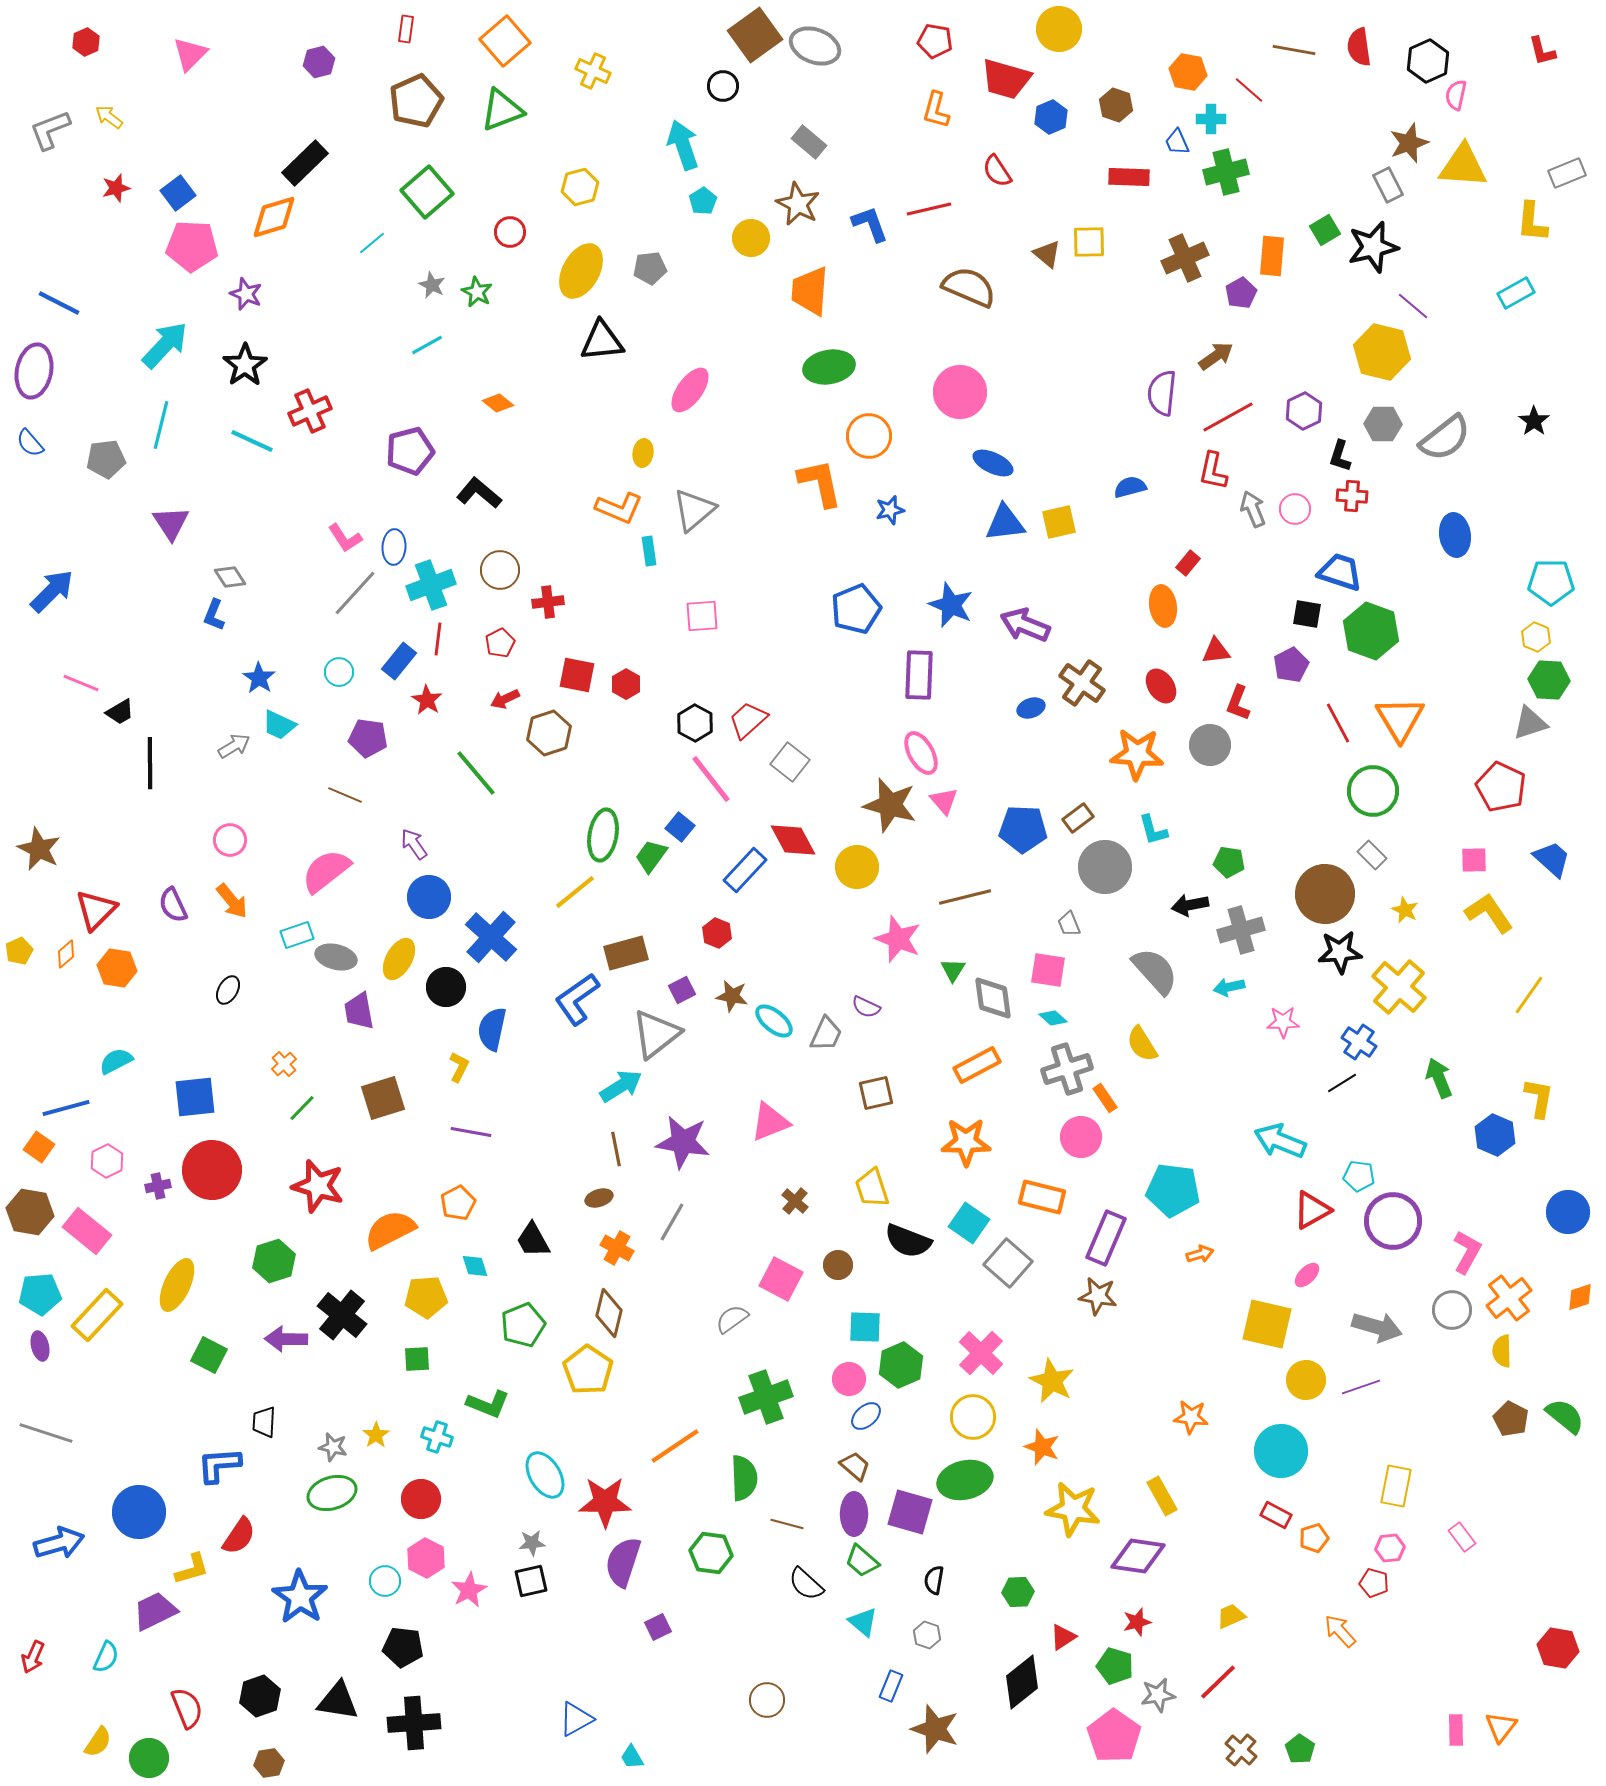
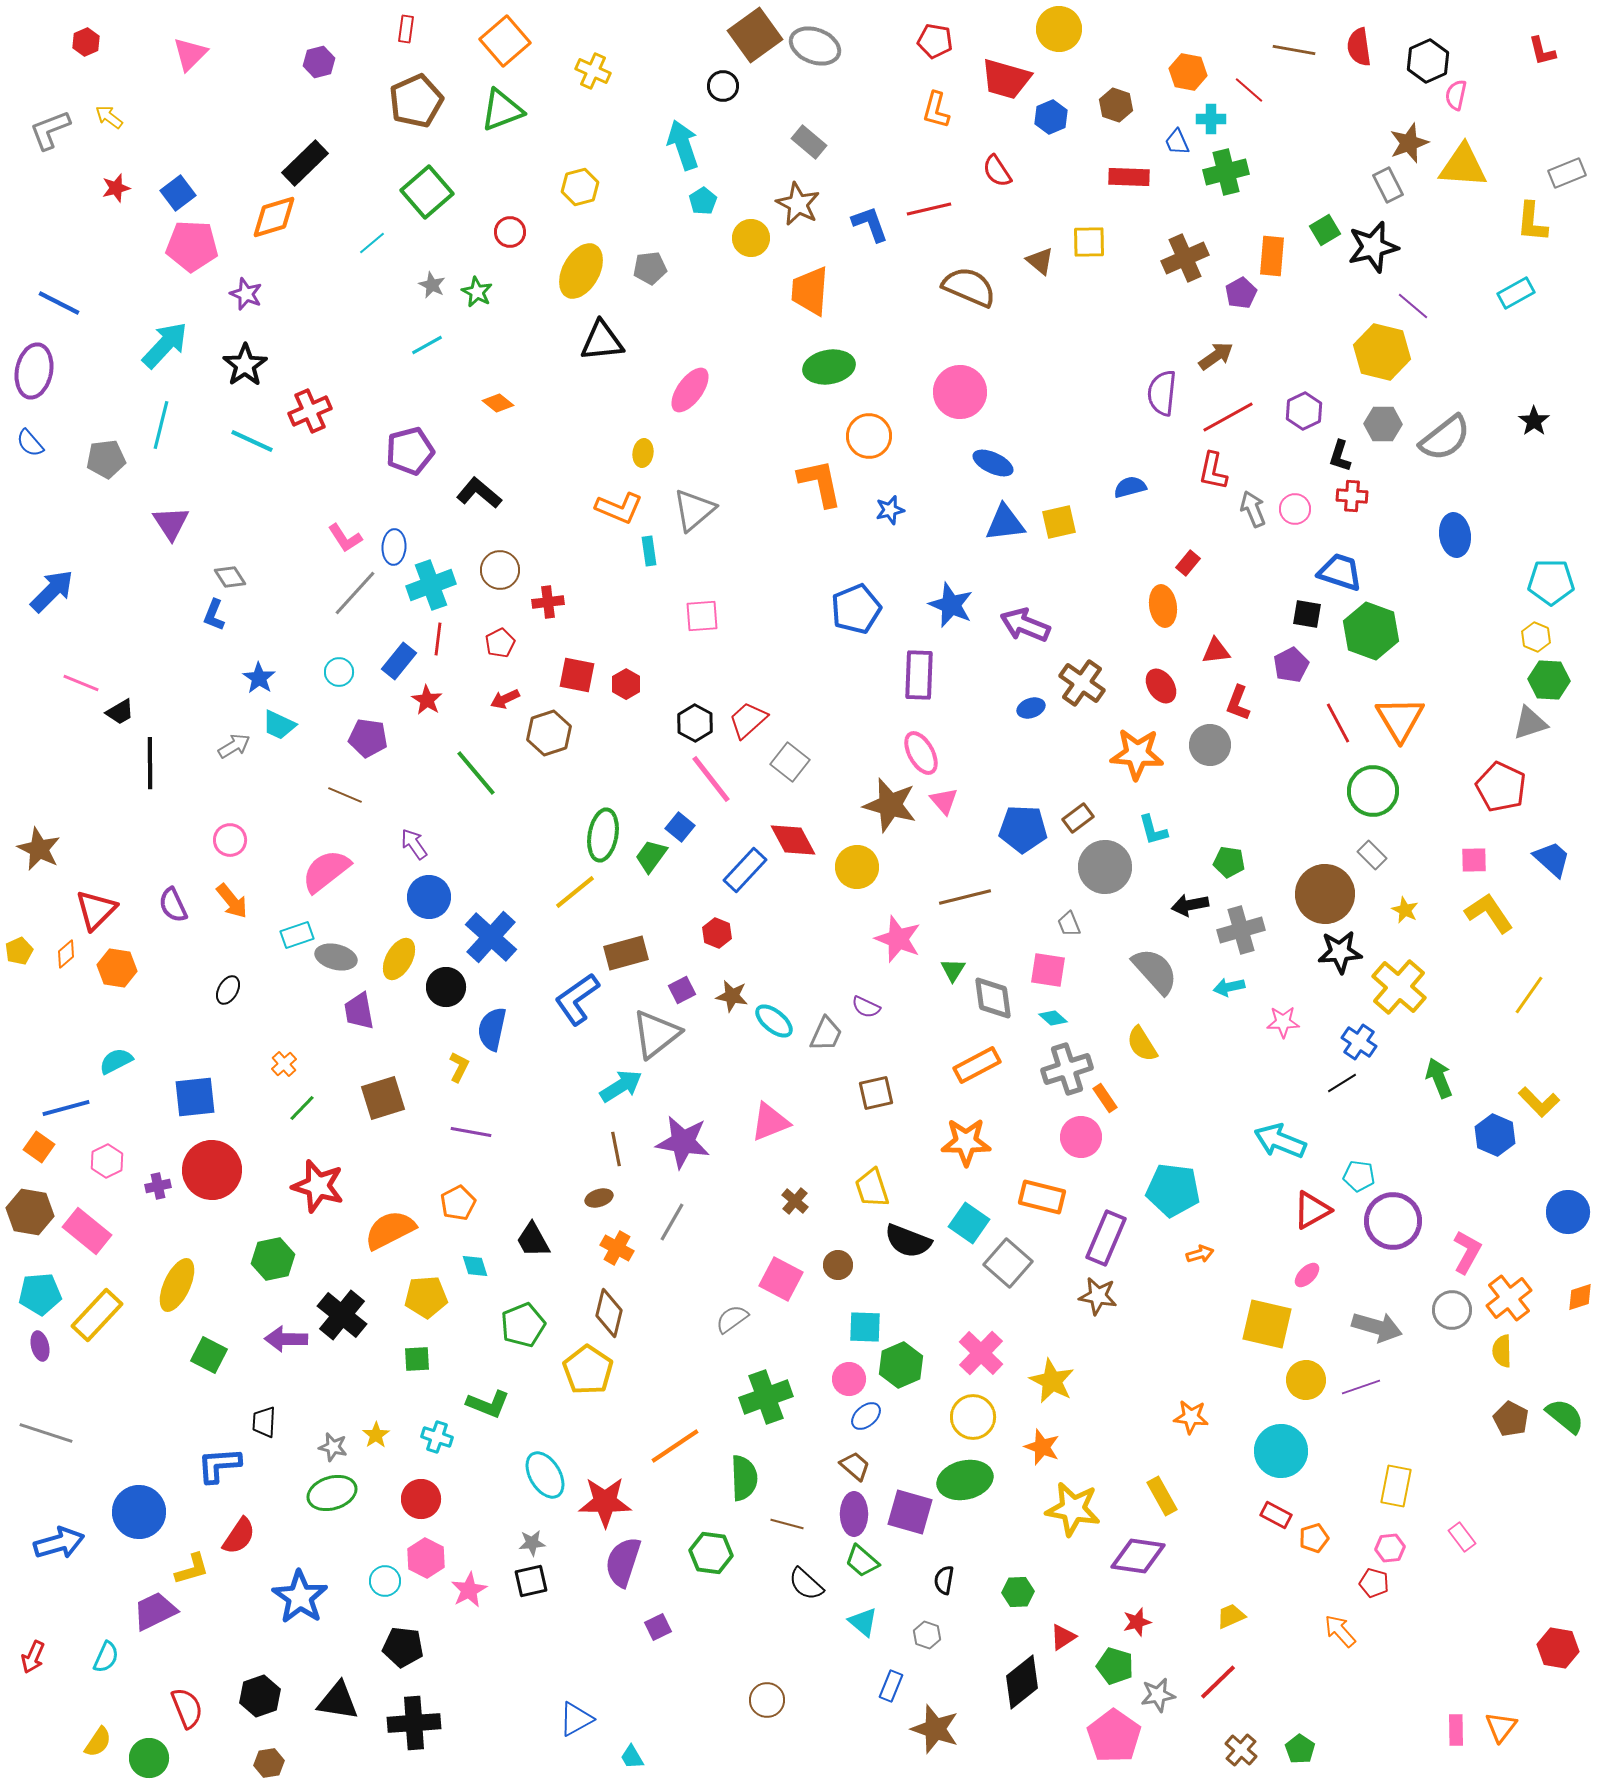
brown triangle at (1047, 254): moved 7 px left, 7 px down
yellow L-shape at (1539, 1098): moved 4 px down; rotated 126 degrees clockwise
green hexagon at (274, 1261): moved 1 px left, 2 px up; rotated 6 degrees clockwise
black semicircle at (934, 1580): moved 10 px right
